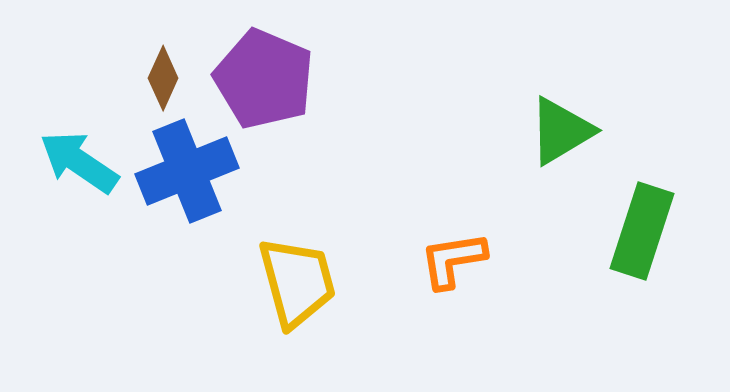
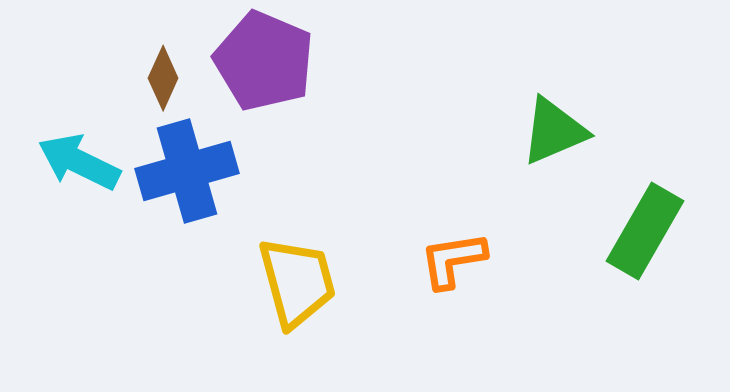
purple pentagon: moved 18 px up
green triangle: moved 7 px left; rotated 8 degrees clockwise
cyan arrow: rotated 8 degrees counterclockwise
blue cross: rotated 6 degrees clockwise
green rectangle: moved 3 px right; rotated 12 degrees clockwise
